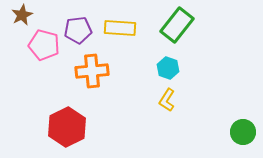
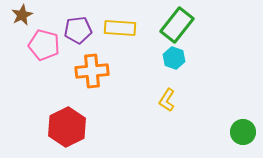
cyan hexagon: moved 6 px right, 10 px up
